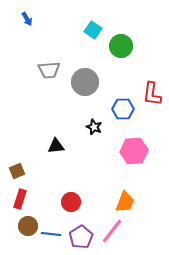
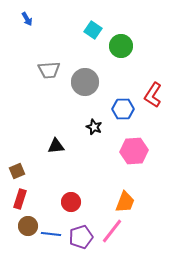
red L-shape: moved 1 px right, 1 px down; rotated 25 degrees clockwise
purple pentagon: rotated 15 degrees clockwise
